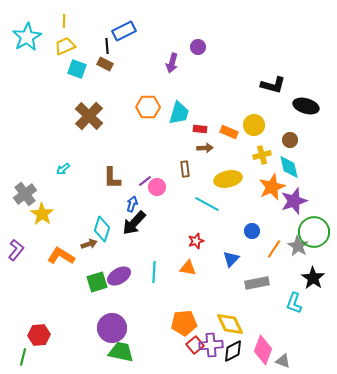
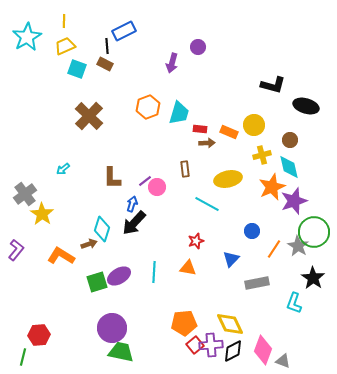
orange hexagon at (148, 107): rotated 20 degrees counterclockwise
brown arrow at (205, 148): moved 2 px right, 5 px up
